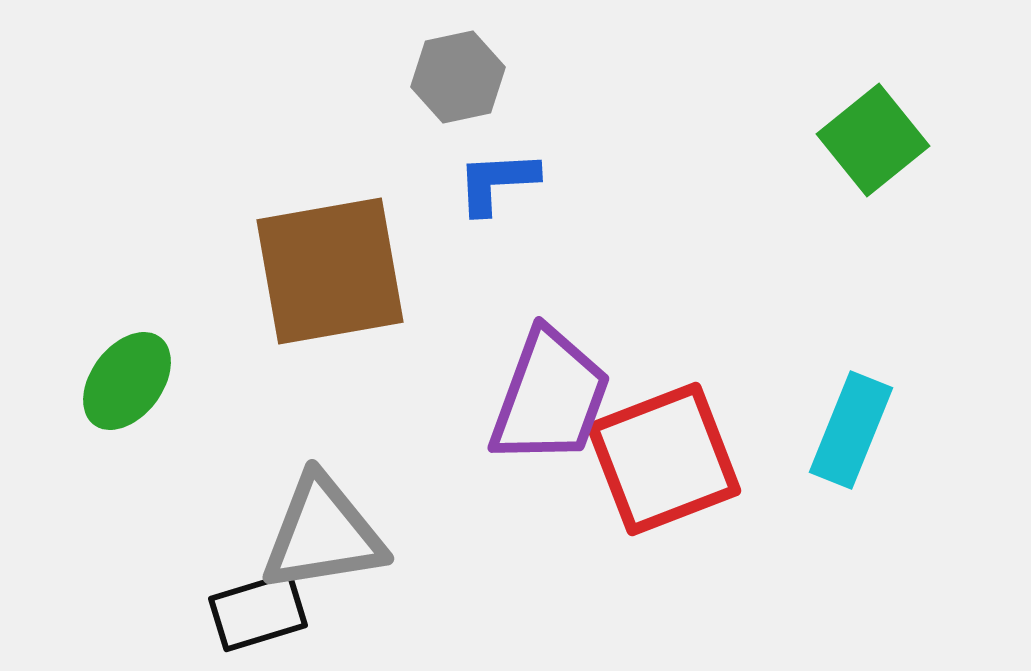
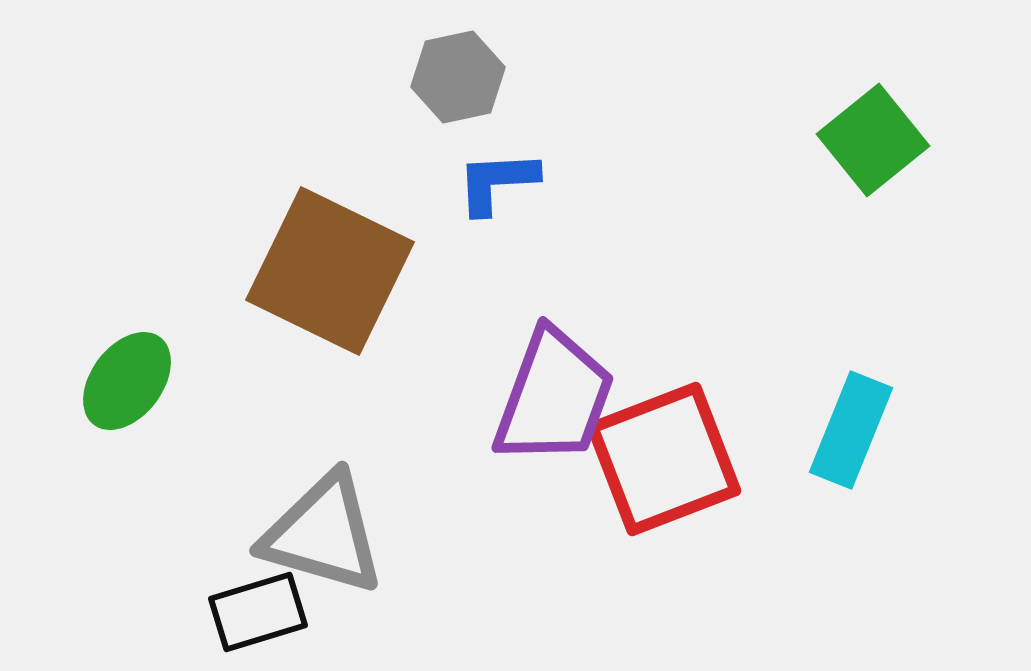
brown square: rotated 36 degrees clockwise
purple trapezoid: moved 4 px right
gray triangle: rotated 25 degrees clockwise
